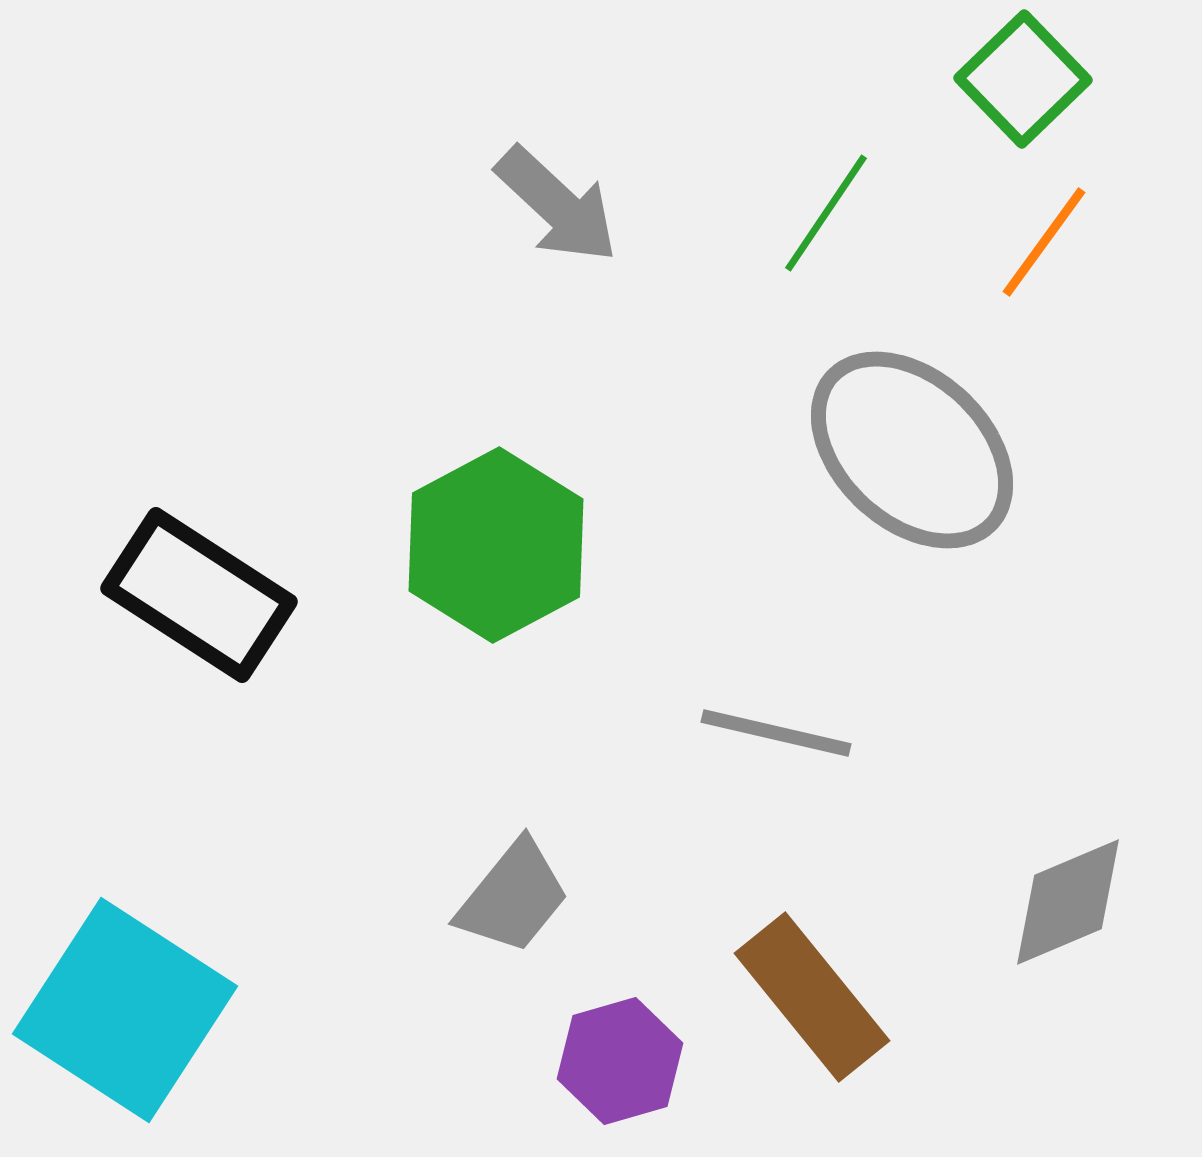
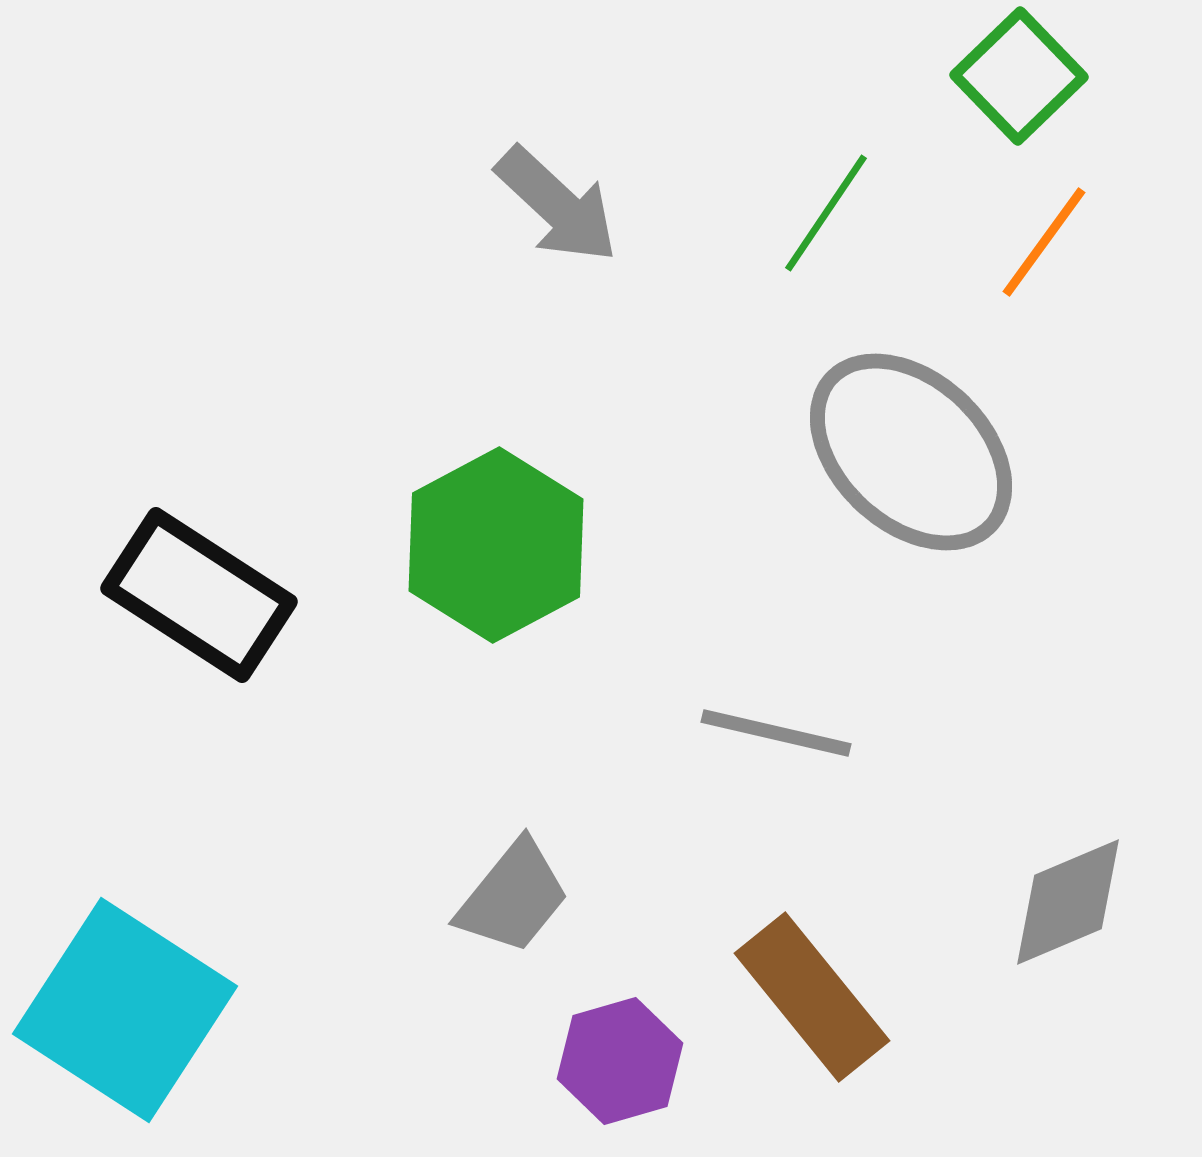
green square: moved 4 px left, 3 px up
gray ellipse: moved 1 px left, 2 px down
